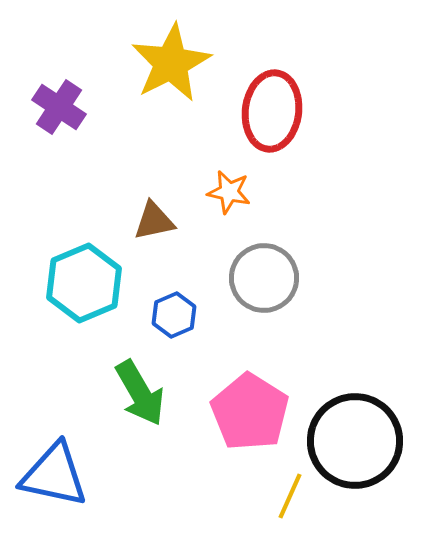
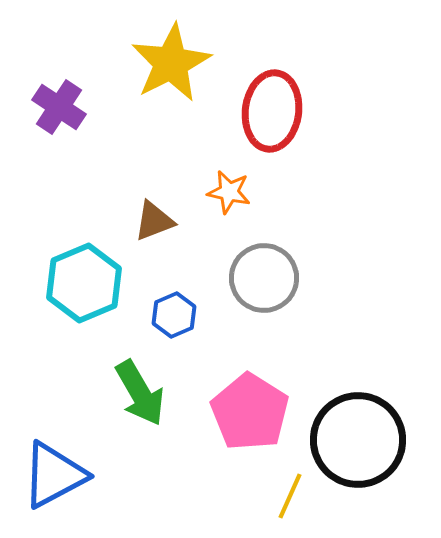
brown triangle: rotated 9 degrees counterclockwise
black circle: moved 3 px right, 1 px up
blue triangle: rotated 40 degrees counterclockwise
